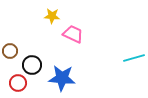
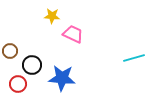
red circle: moved 1 px down
